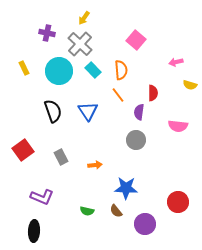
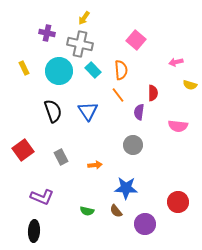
gray cross: rotated 30 degrees counterclockwise
gray circle: moved 3 px left, 5 px down
